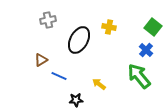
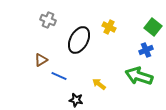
gray cross: rotated 35 degrees clockwise
yellow cross: rotated 16 degrees clockwise
blue cross: rotated 24 degrees clockwise
green arrow: rotated 32 degrees counterclockwise
black star: rotated 16 degrees clockwise
